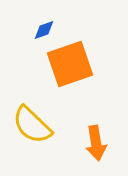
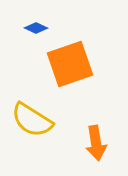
blue diamond: moved 8 px left, 2 px up; rotated 45 degrees clockwise
yellow semicircle: moved 5 px up; rotated 12 degrees counterclockwise
